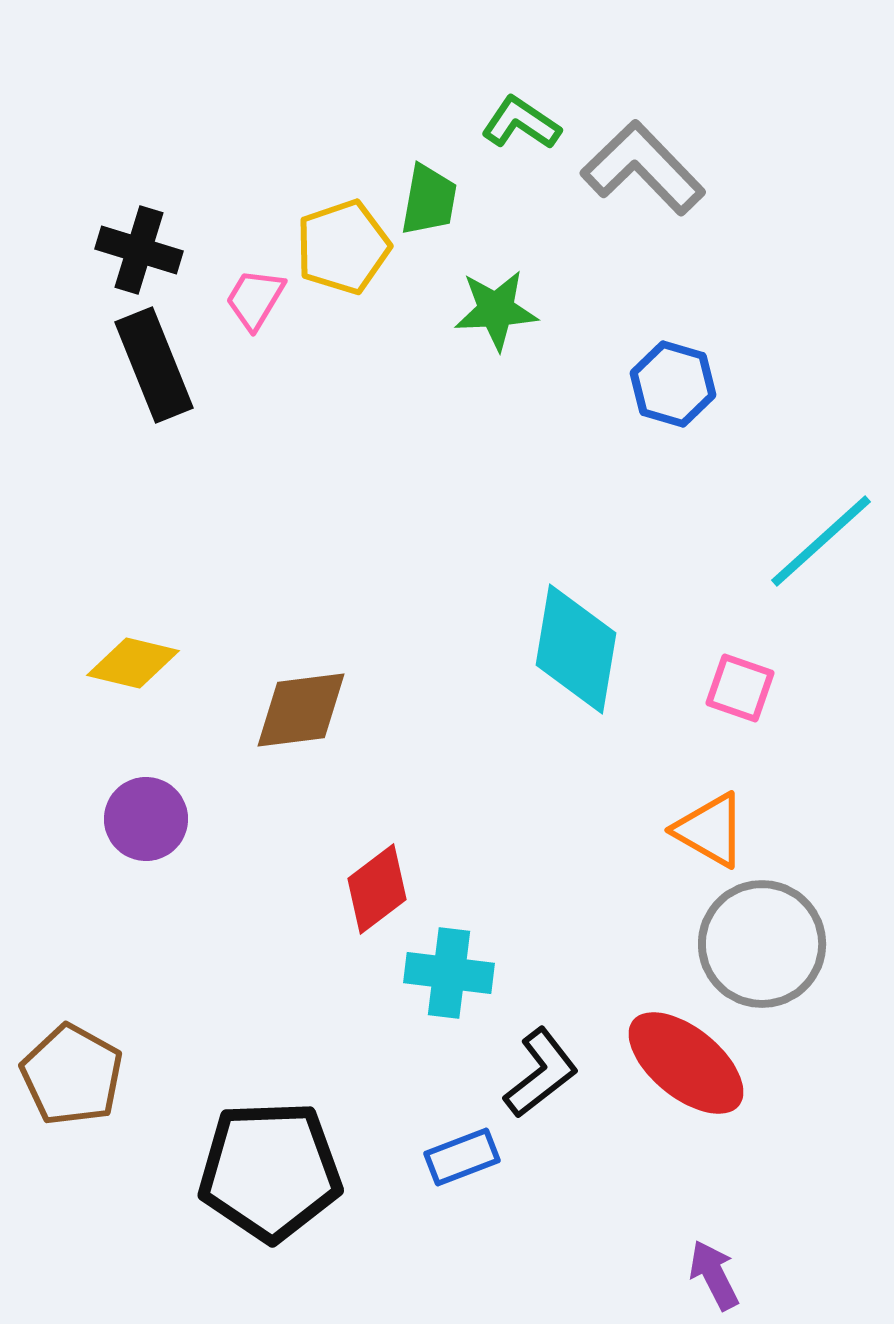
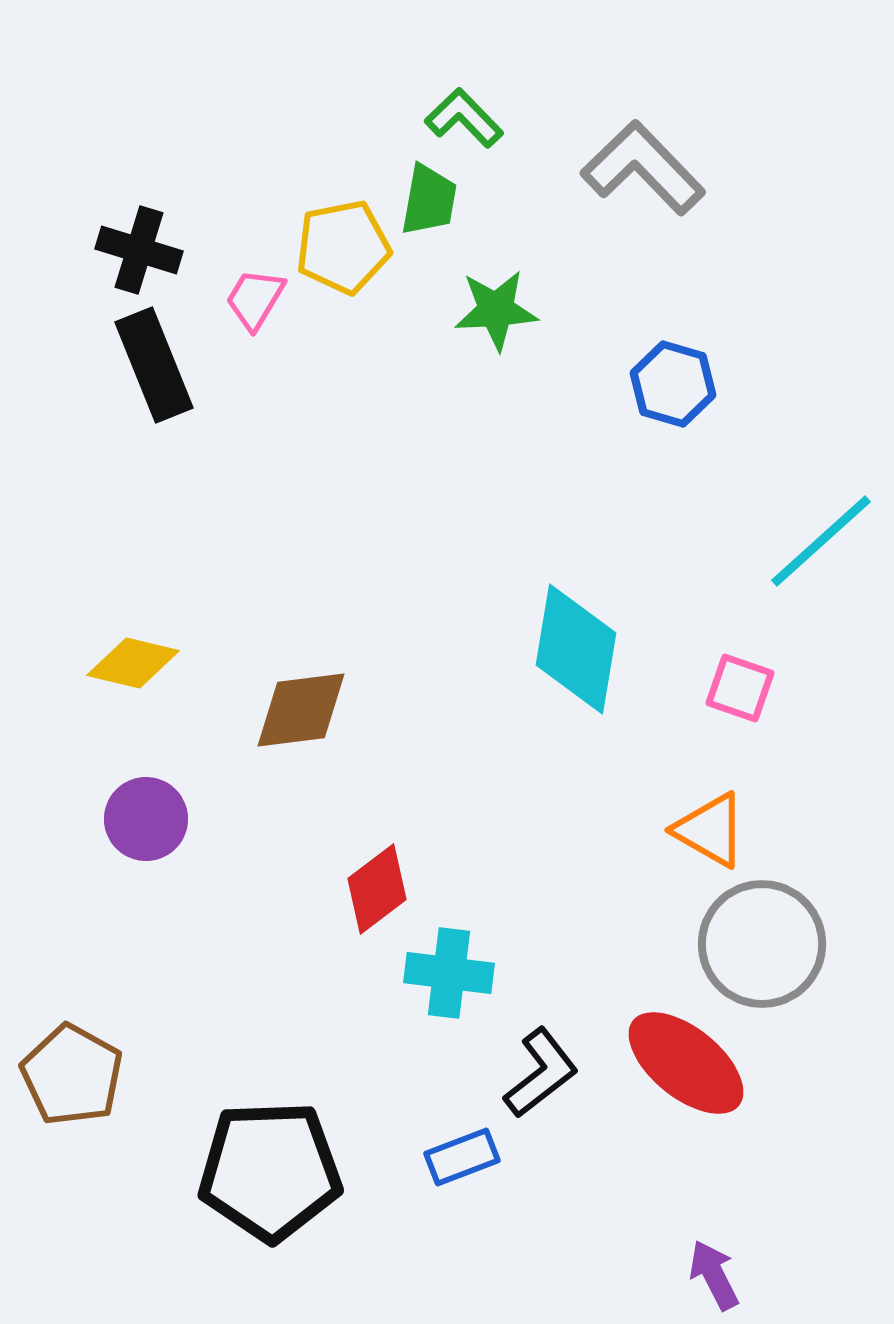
green L-shape: moved 57 px left, 5 px up; rotated 12 degrees clockwise
yellow pentagon: rotated 8 degrees clockwise
